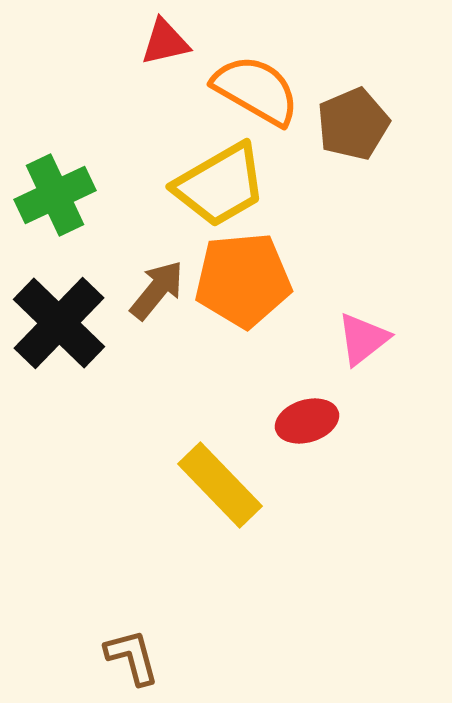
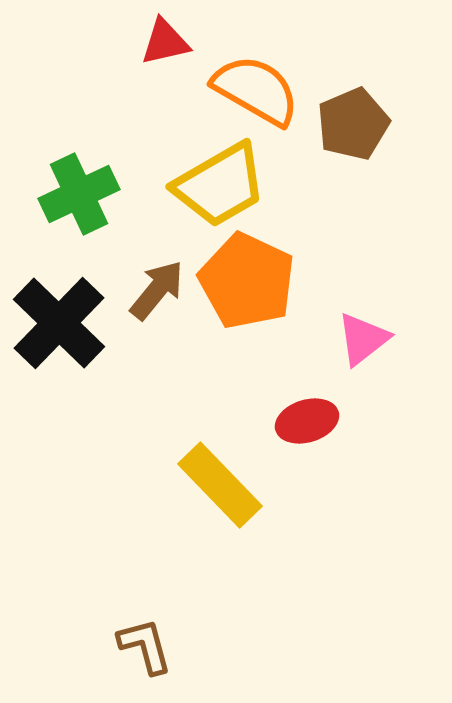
green cross: moved 24 px right, 1 px up
orange pentagon: moved 4 px right, 1 px down; rotated 30 degrees clockwise
brown L-shape: moved 13 px right, 11 px up
